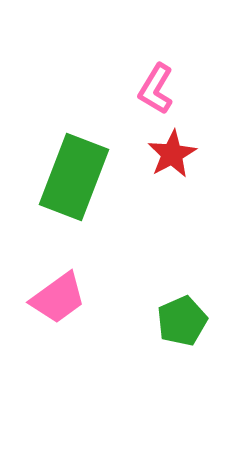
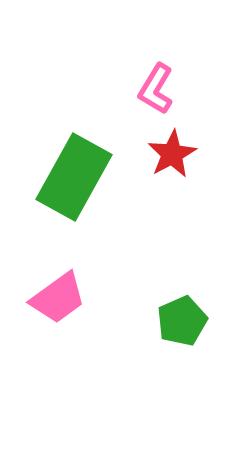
green rectangle: rotated 8 degrees clockwise
